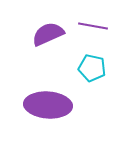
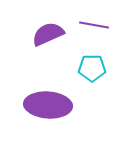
purple line: moved 1 px right, 1 px up
cyan pentagon: rotated 12 degrees counterclockwise
